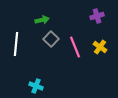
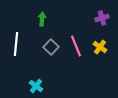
purple cross: moved 5 px right, 2 px down
green arrow: moved 1 px up; rotated 72 degrees counterclockwise
gray square: moved 8 px down
pink line: moved 1 px right, 1 px up
cyan cross: rotated 16 degrees clockwise
